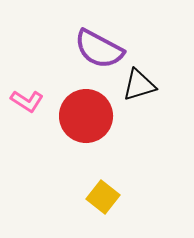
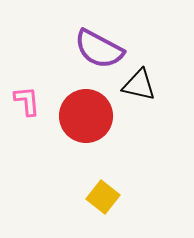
black triangle: rotated 30 degrees clockwise
pink L-shape: rotated 128 degrees counterclockwise
